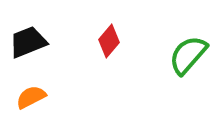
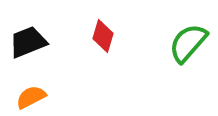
red diamond: moved 6 px left, 5 px up; rotated 24 degrees counterclockwise
green semicircle: moved 12 px up
